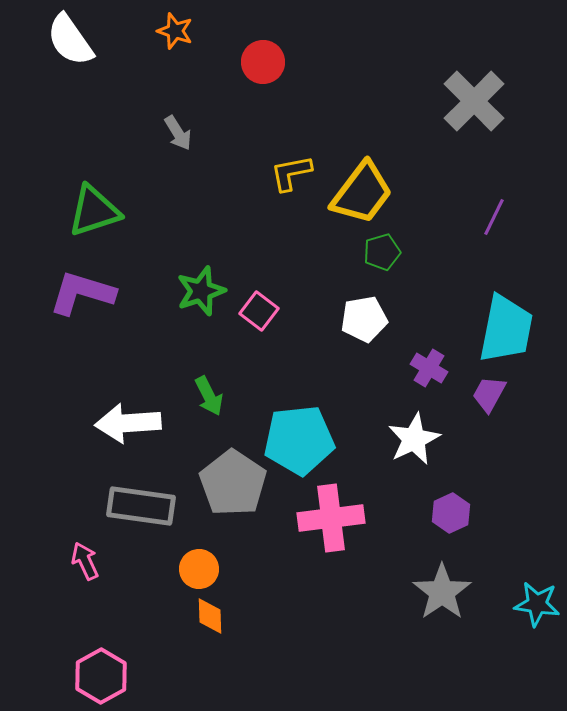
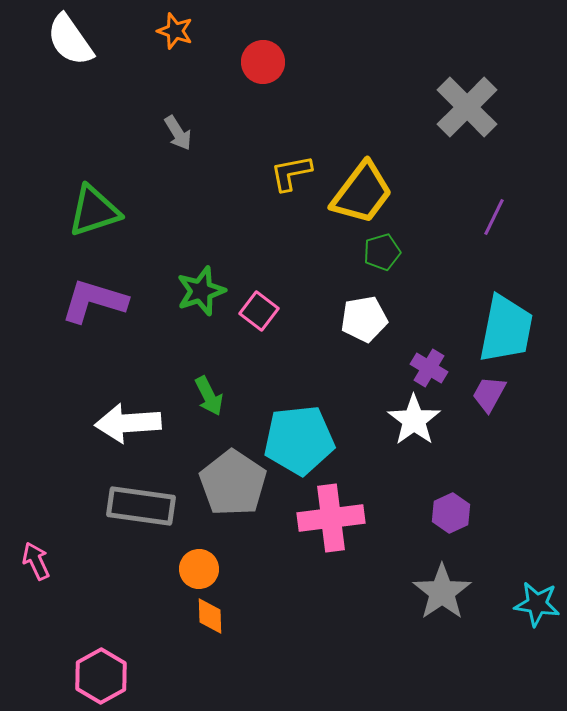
gray cross: moved 7 px left, 6 px down
purple L-shape: moved 12 px right, 8 px down
white star: moved 19 px up; rotated 10 degrees counterclockwise
pink arrow: moved 49 px left
